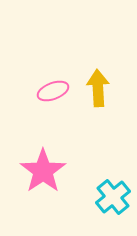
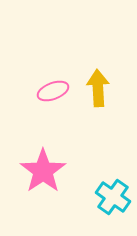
cyan cross: rotated 16 degrees counterclockwise
